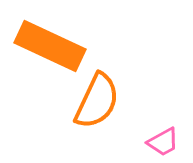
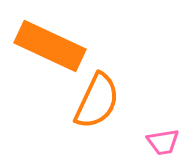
pink trapezoid: rotated 20 degrees clockwise
